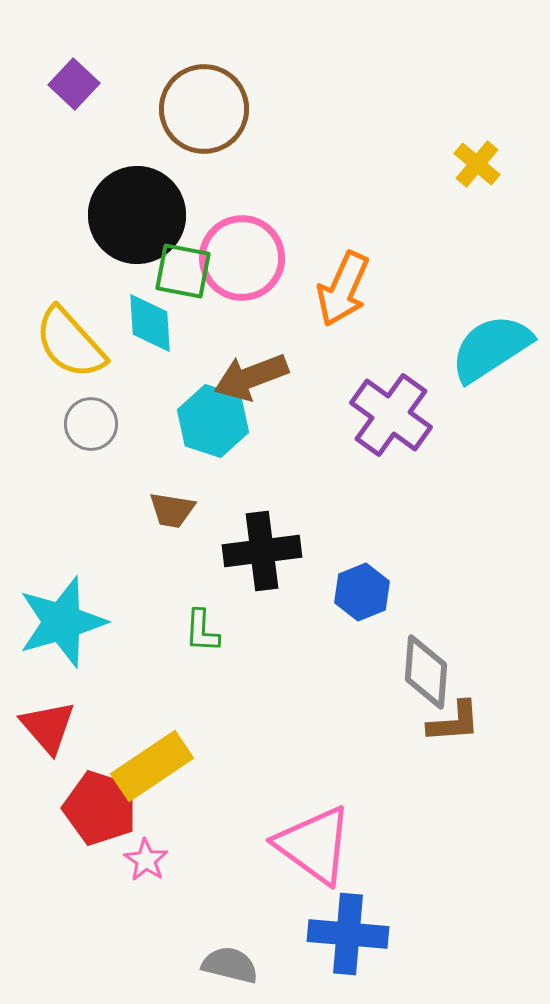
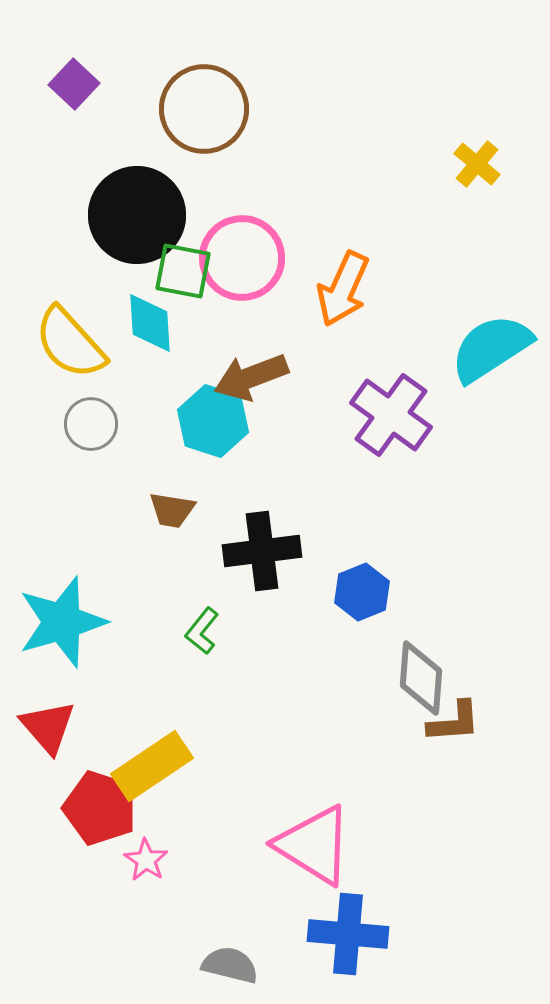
green L-shape: rotated 36 degrees clockwise
gray diamond: moved 5 px left, 6 px down
pink triangle: rotated 4 degrees counterclockwise
